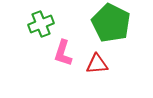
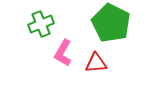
pink L-shape: rotated 12 degrees clockwise
red triangle: moved 1 px left, 1 px up
